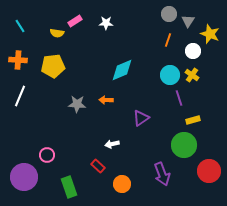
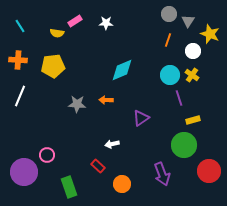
purple circle: moved 5 px up
